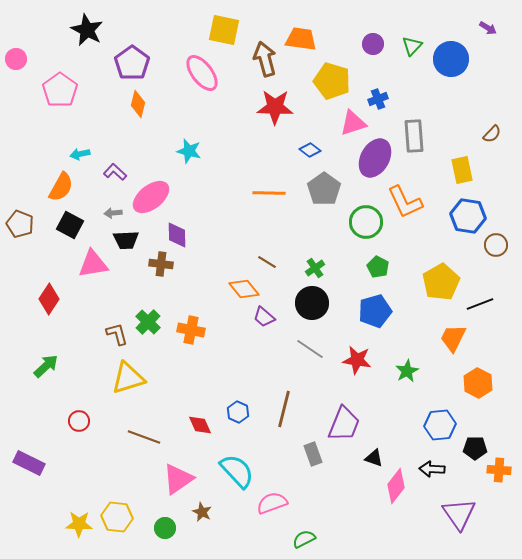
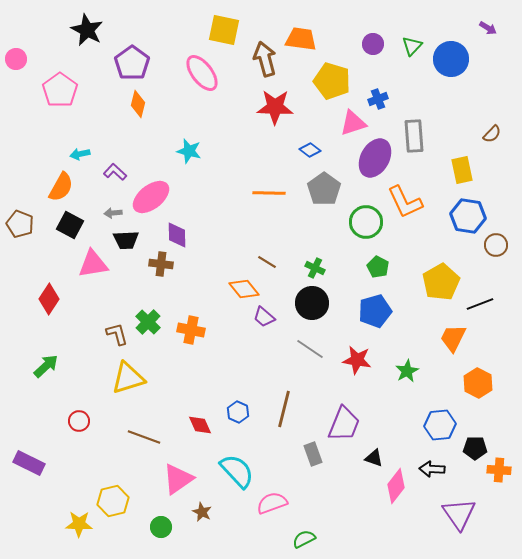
green cross at (315, 268): rotated 30 degrees counterclockwise
yellow hexagon at (117, 517): moved 4 px left, 16 px up; rotated 20 degrees counterclockwise
green circle at (165, 528): moved 4 px left, 1 px up
